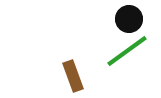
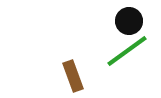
black circle: moved 2 px down
